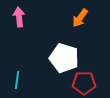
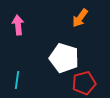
pink arrow: moved 1 px left, 8 px down
red pentagon: rotated 15 degrees counterclockwise
